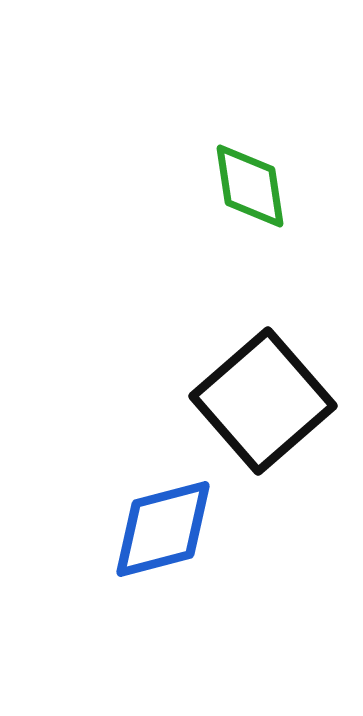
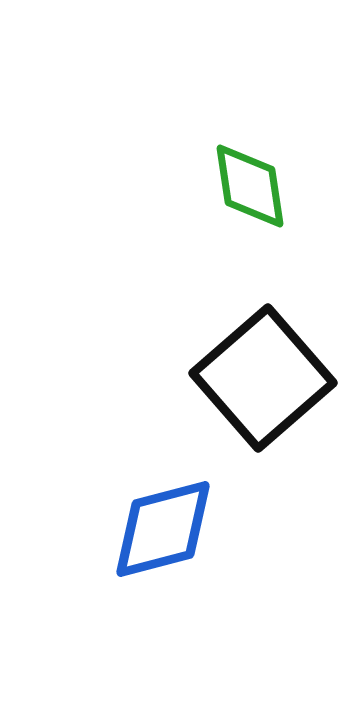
black square: moved 23 px up
